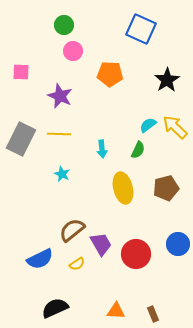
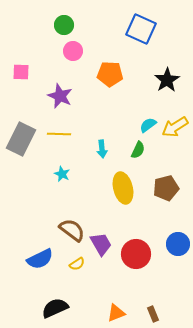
yellow arrow: rotated 76 degrees counterclockwise
brown semicircle: rotated 76 degrees clockwise
orange triangle: moved 2 px down; rotated 24 degrees counterclockwise
